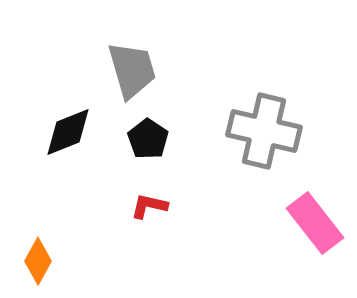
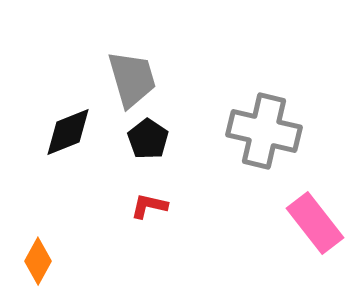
gray trapezoid: moved 9 px down
